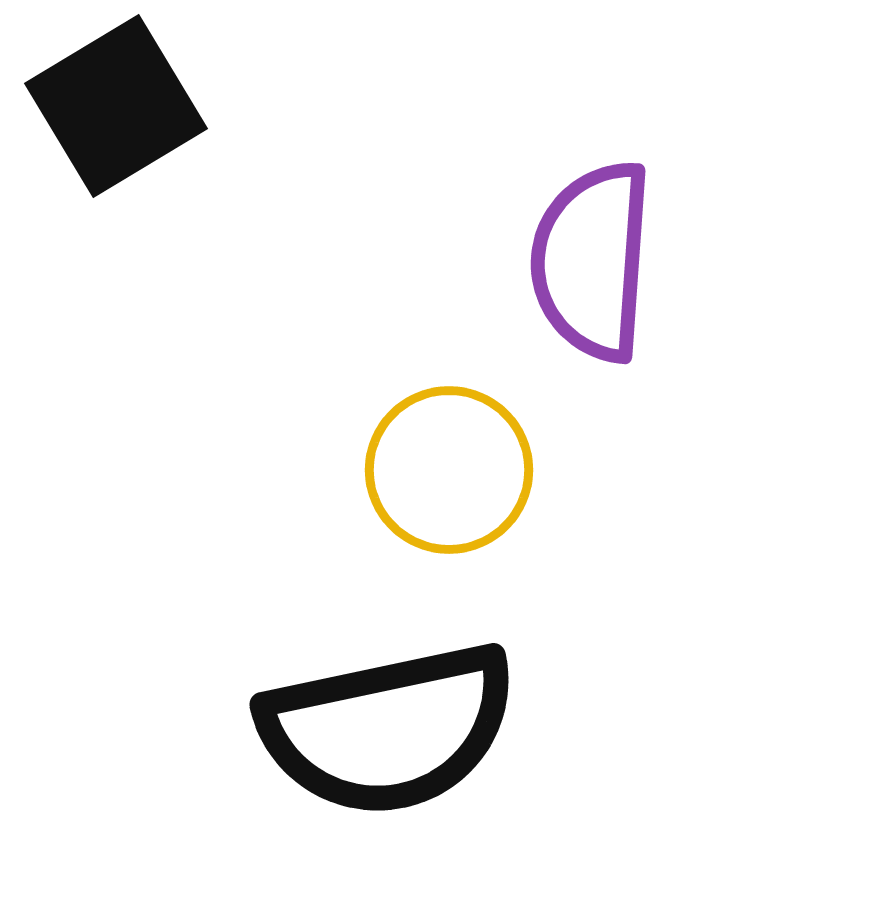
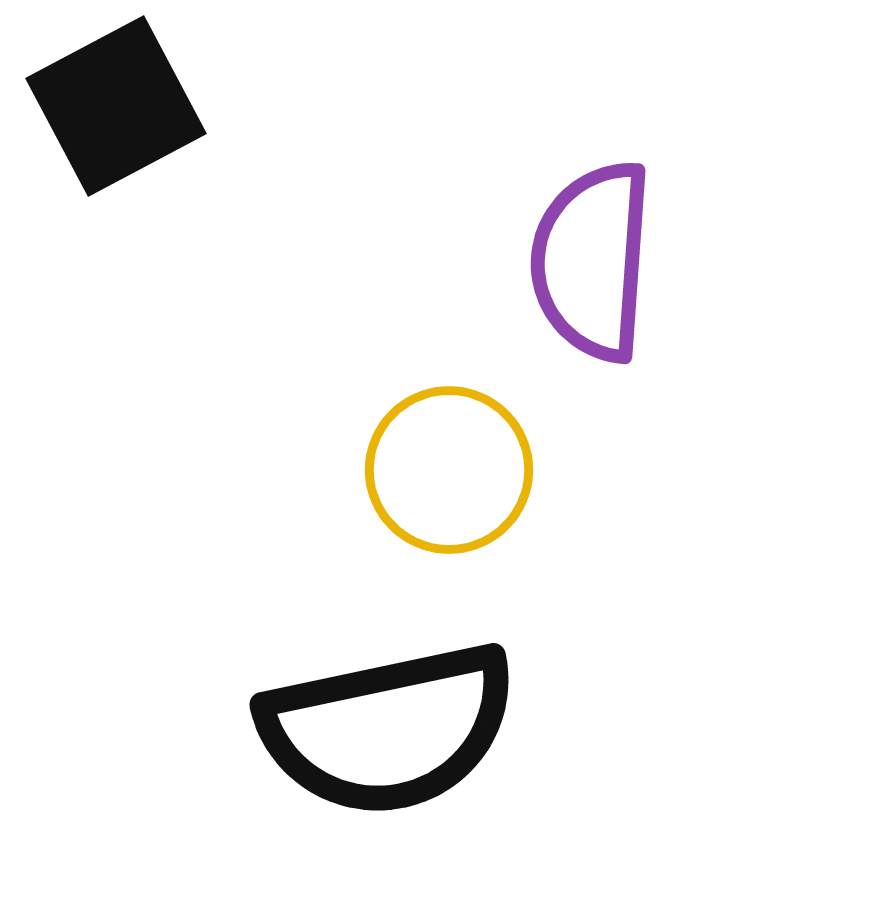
black square: rotated 3 degrees clockwise
